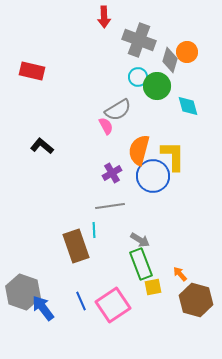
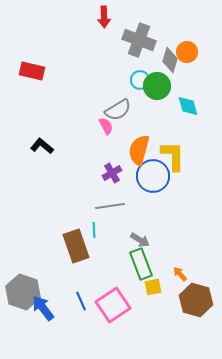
cyan circle: moved 2 px right, 3 px down
